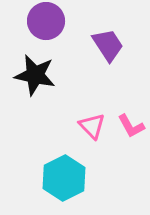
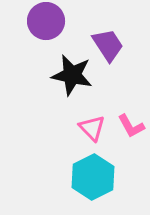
black star: moved 37 px right
pink triangle: moved 2 px down
cyan hexagon: moved 29 px right, 1 px up
